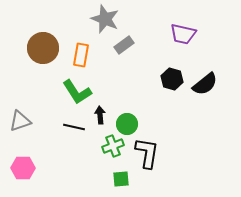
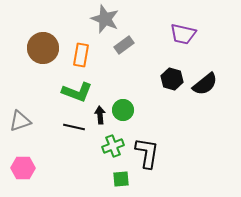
green L-shape: rotated 36 degrees counterclockwise
green circle: moved 4 px left, 14 px up
